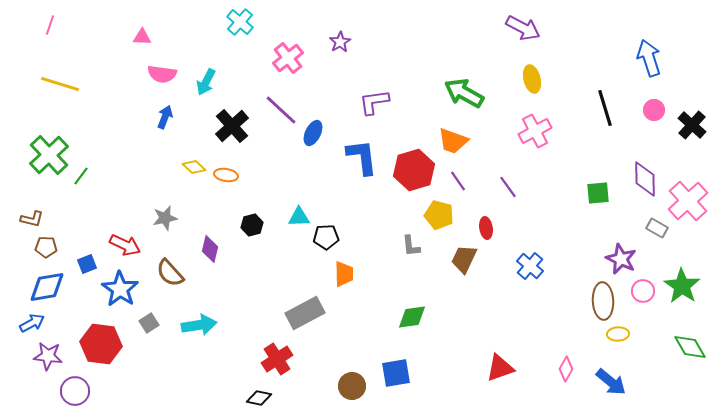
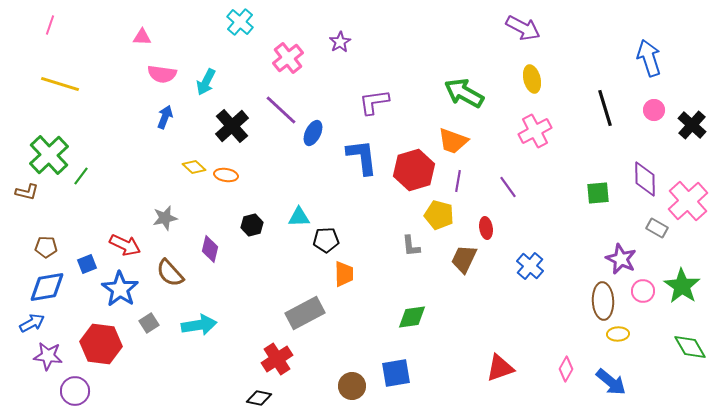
purple line at (458, 181): rotated 45 degrees clockwise
brown L-shape at (32, 219): moved 5 px left, 27 px up
black pentagon at (326, 237): moved 3 px down
